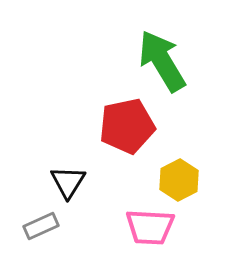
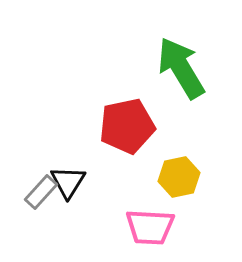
green arrow: moved 19 px right, 7 px down
yellow hexagon: moved 3 px up; rotated 15 degrees clockwise
gray rectangle: moved 34 px up; rotated 24 degrees counterclockwise
